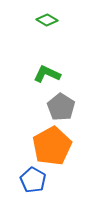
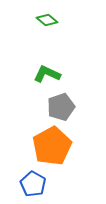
green diamond: rotated 10 degrees clockwise
gray pentagon: rotated 20 degrees clockwise
blue pentagon: moved 4 px down
